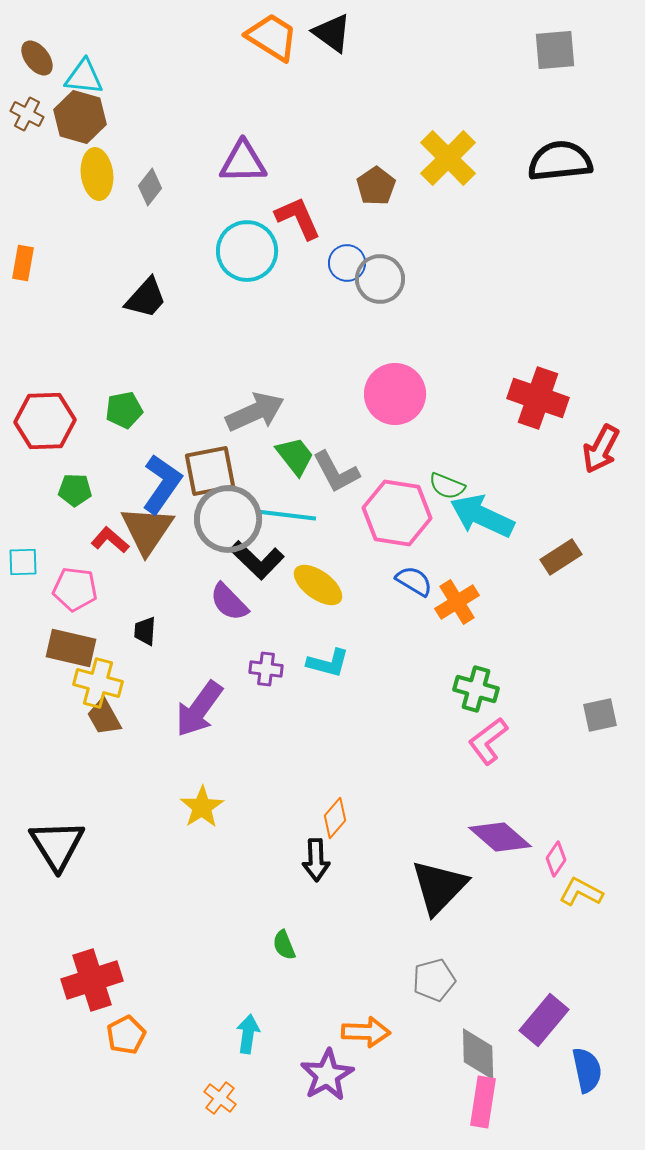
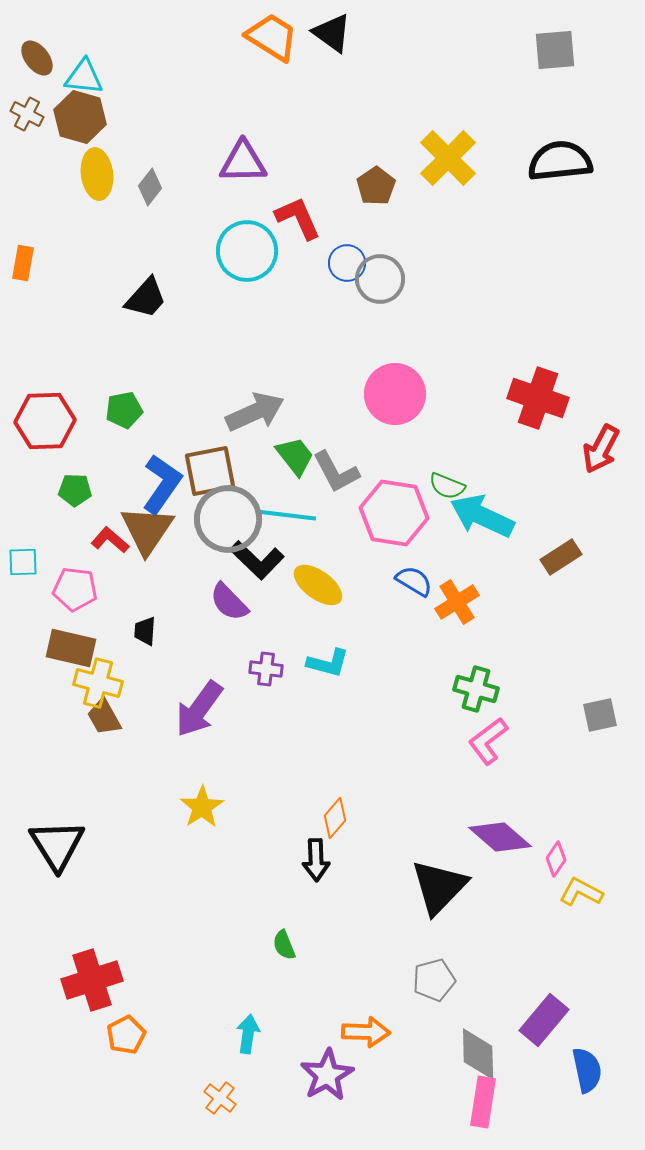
pink hexagon at (397, 513): moved 3 px left
